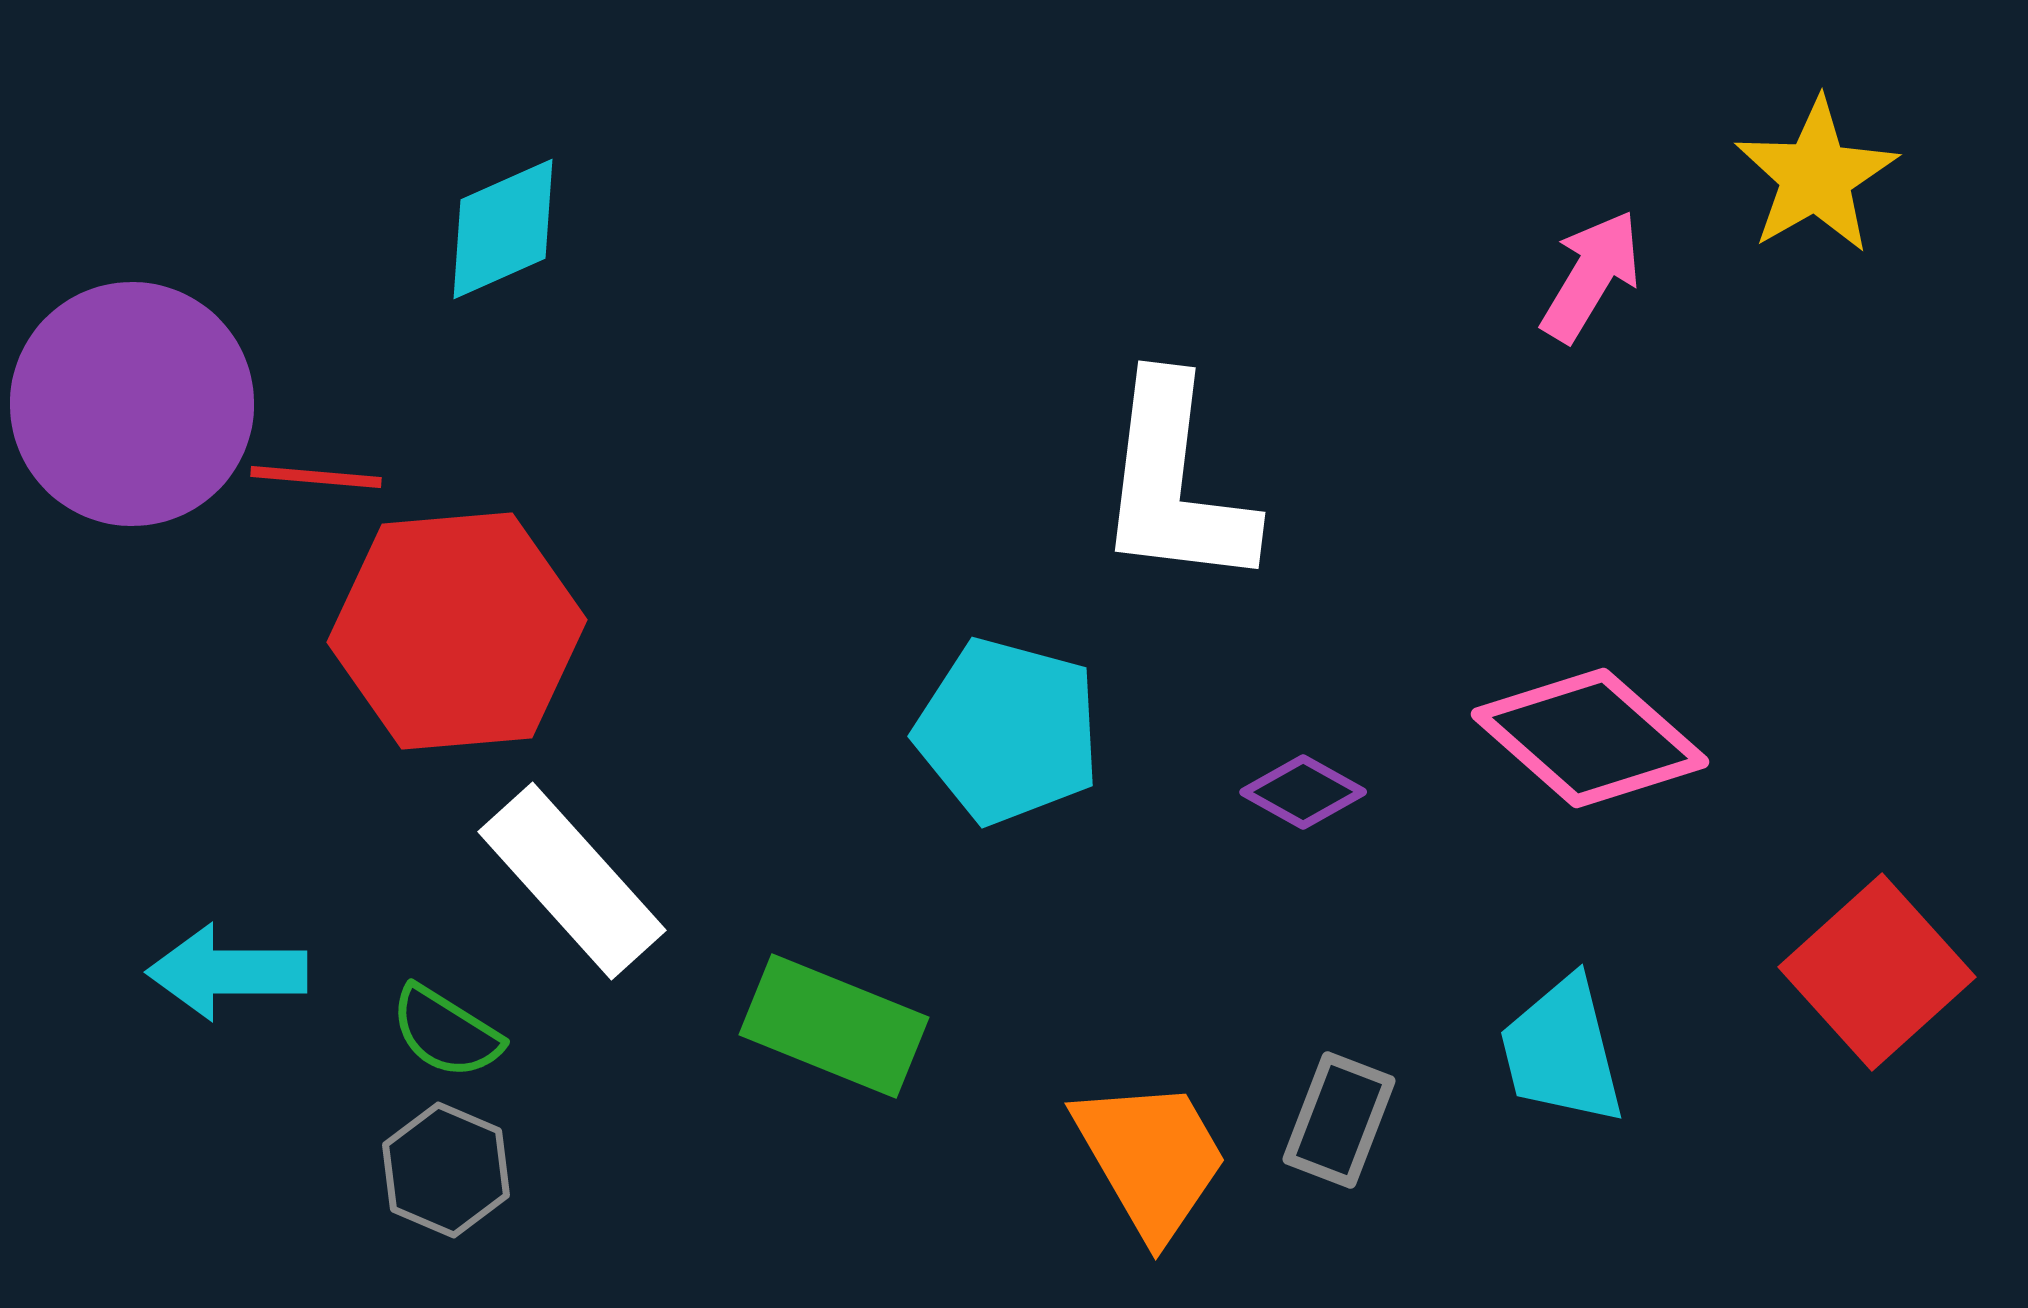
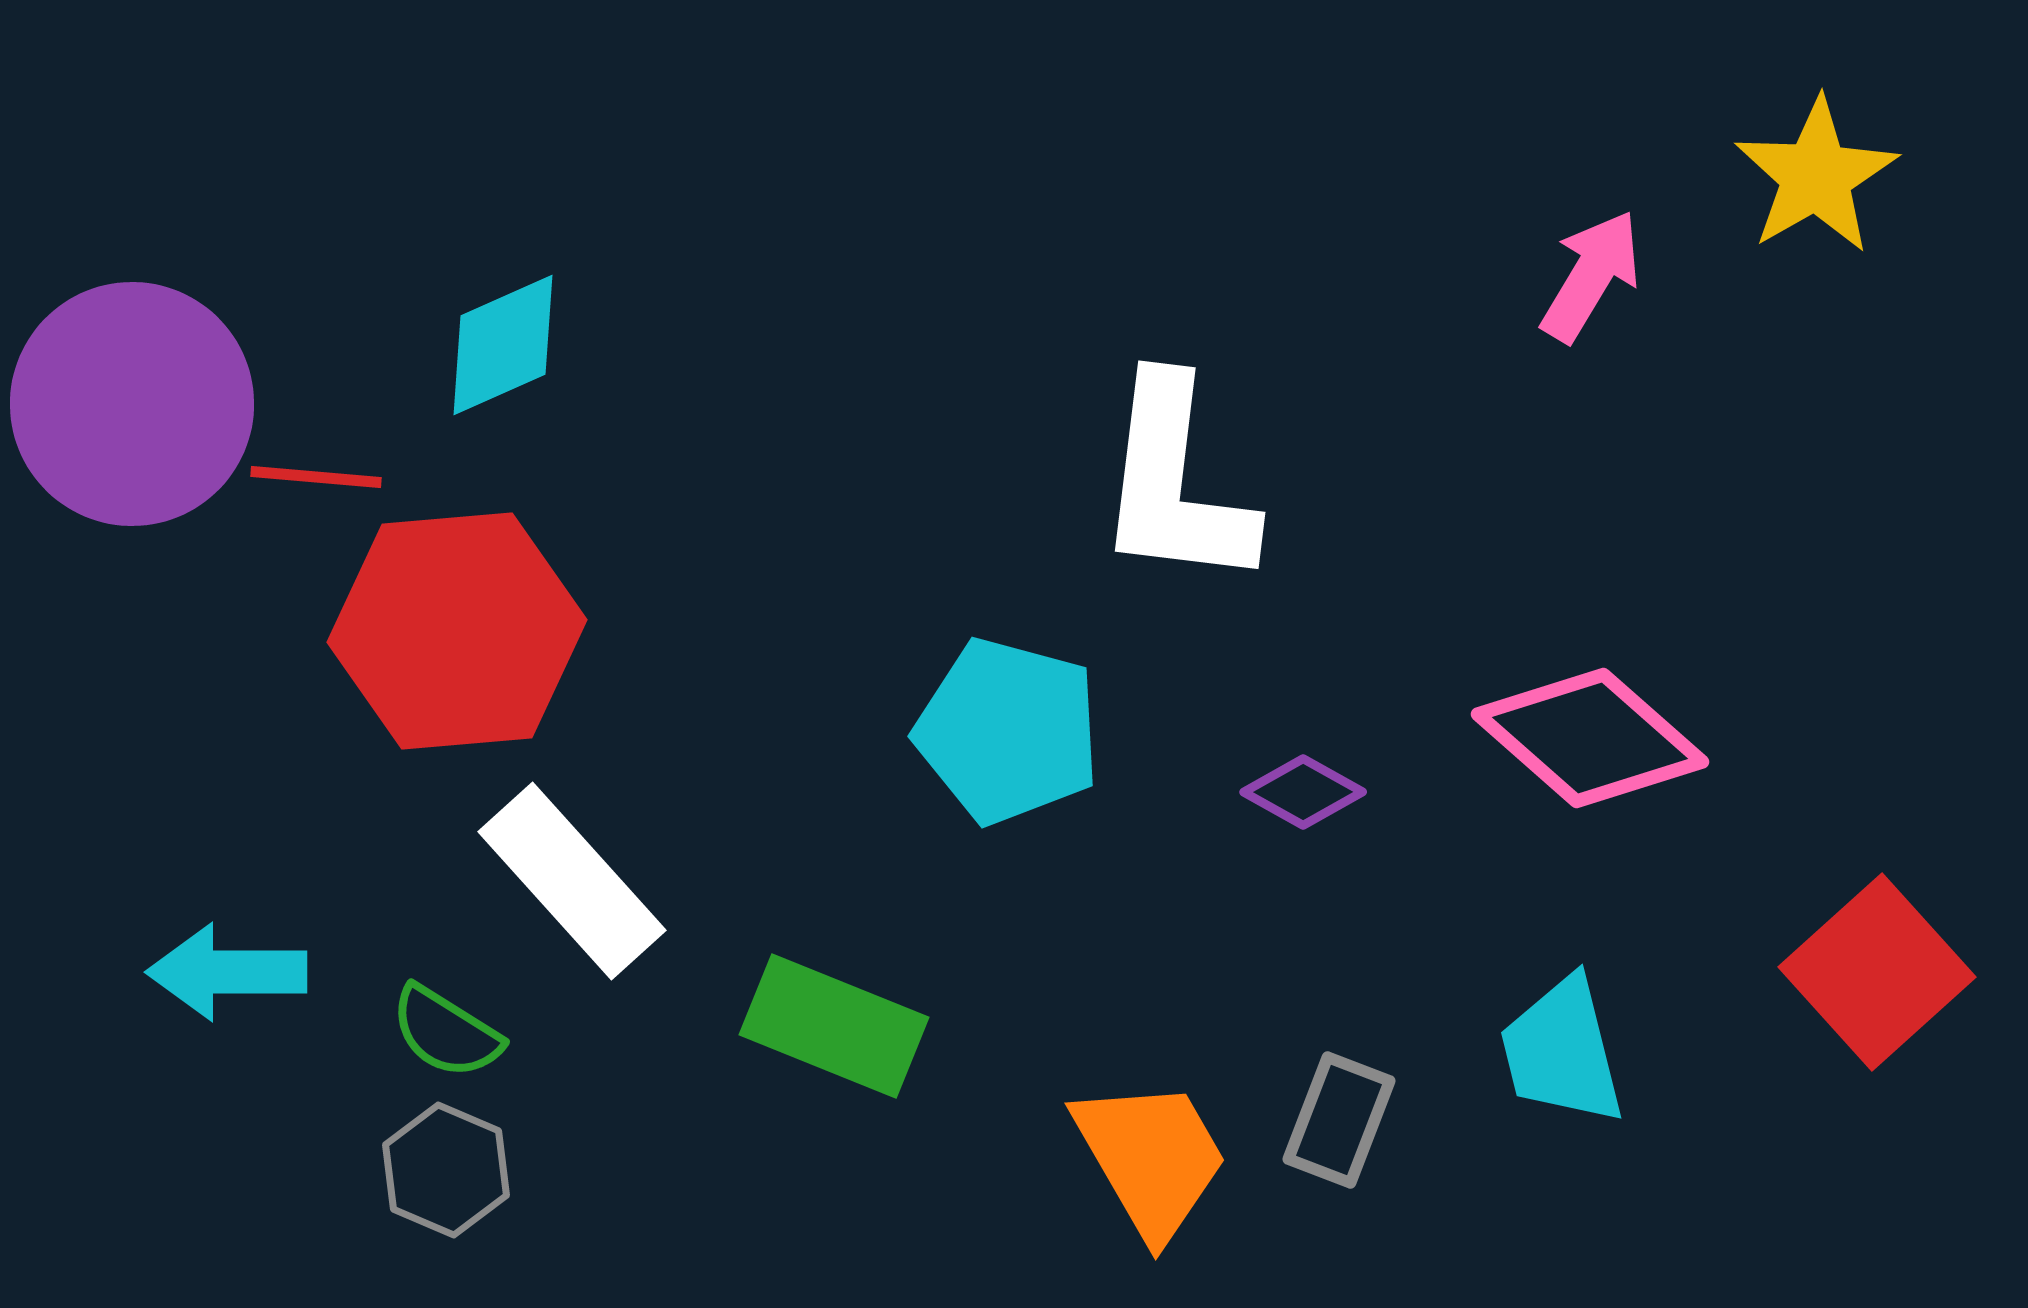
cyan diamond: moved 116 px down
